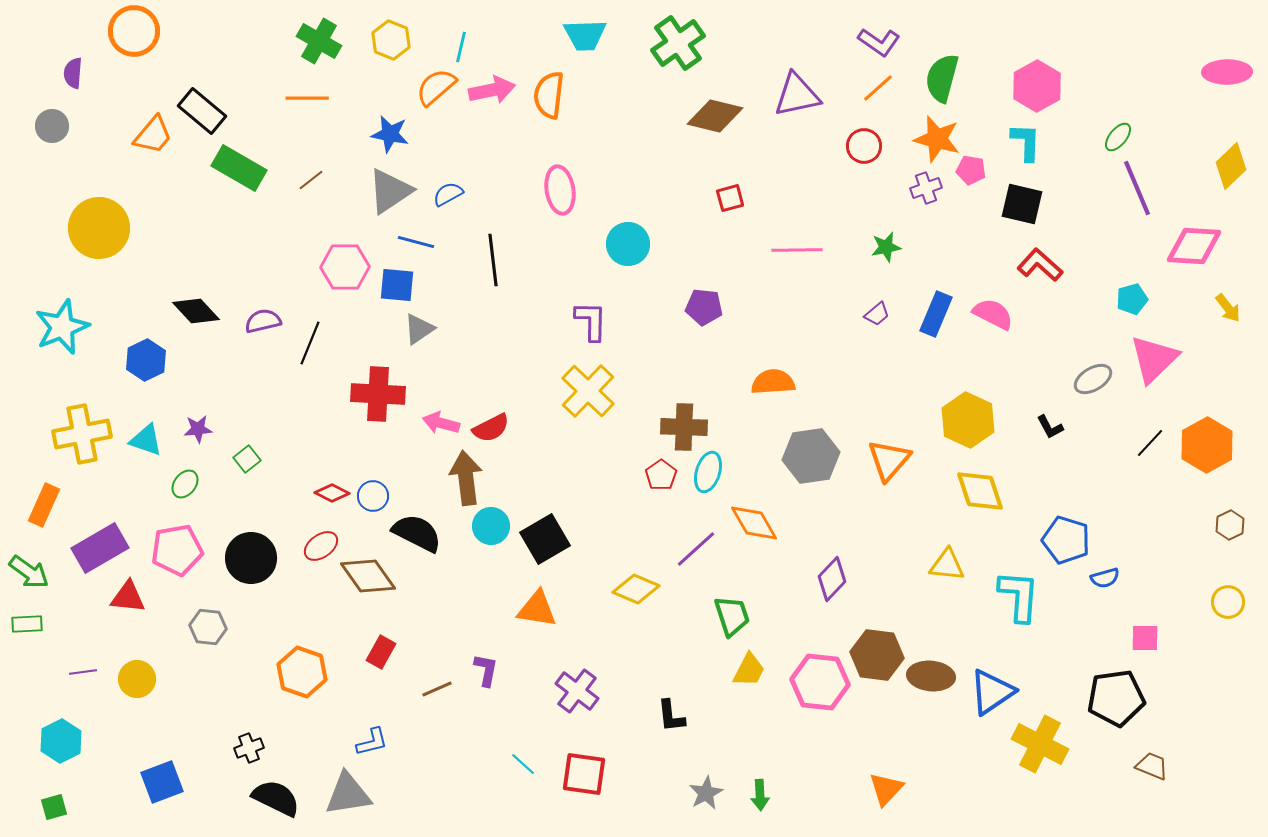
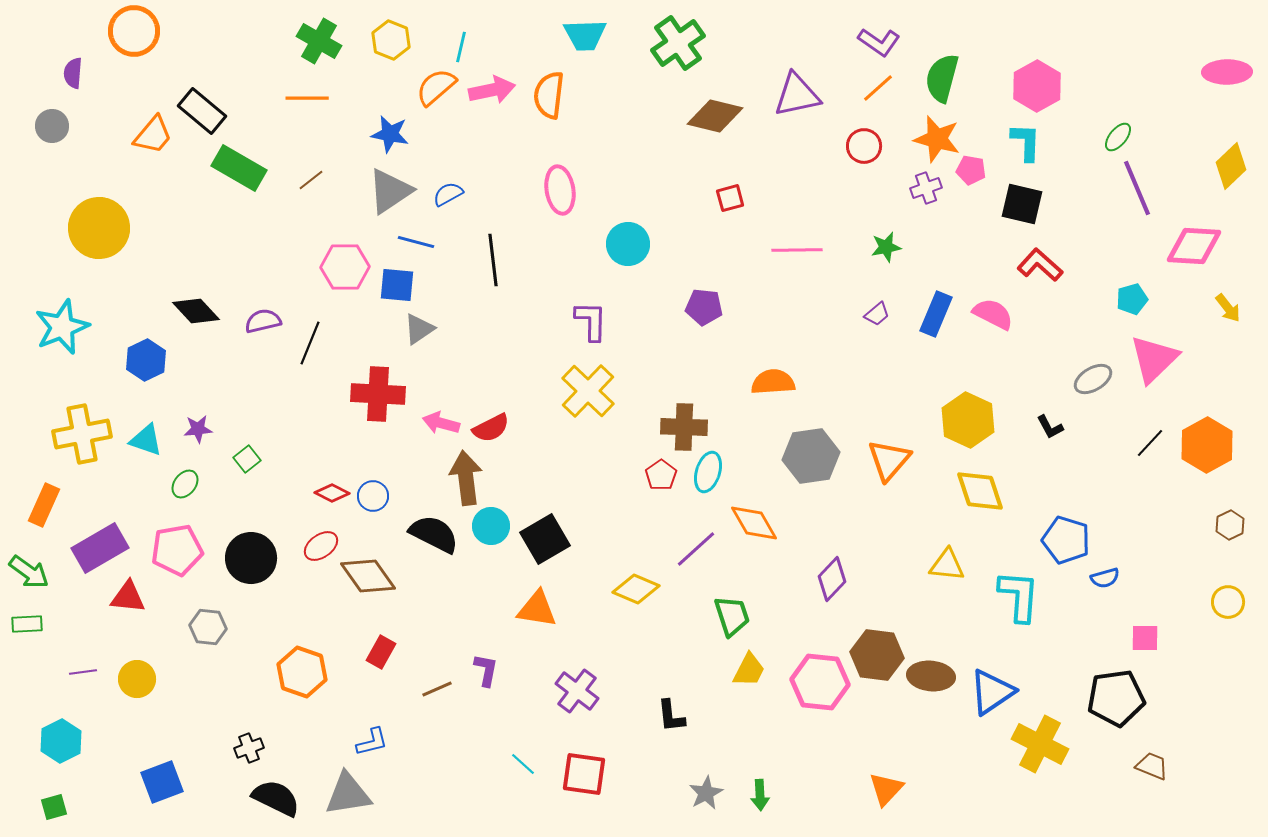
black semicircle at (417, 533): moved 17 px right, 1 px down
